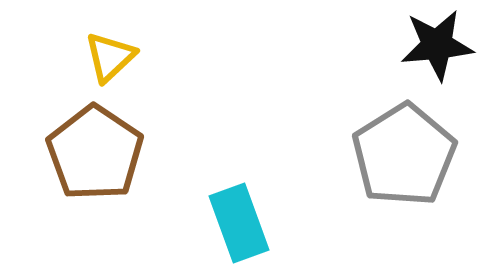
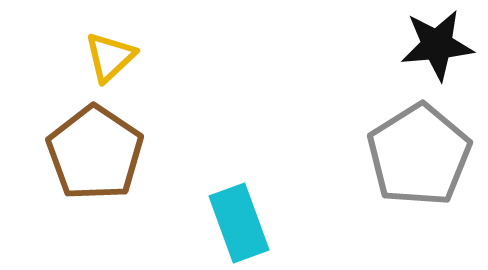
gray pentagon: moved 15 px right
